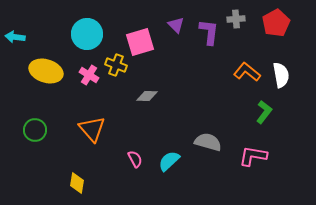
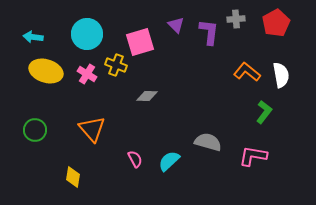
cyan arrow: moved 18 px right
pink cross: moved 2 px left, 1 px up
yellow diamond: moved 4 px left, 6 px up
